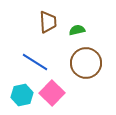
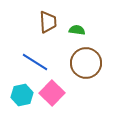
green semicircle: rotated 21 degrees clockwise
